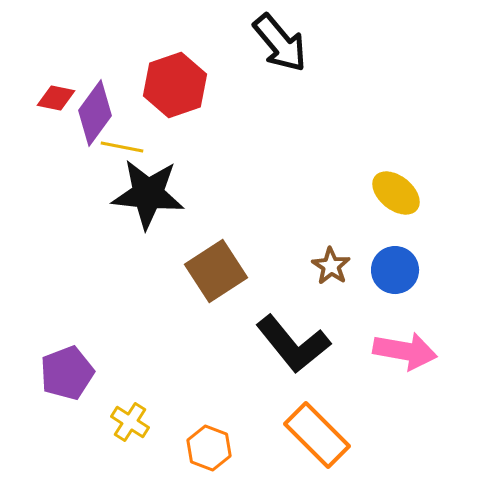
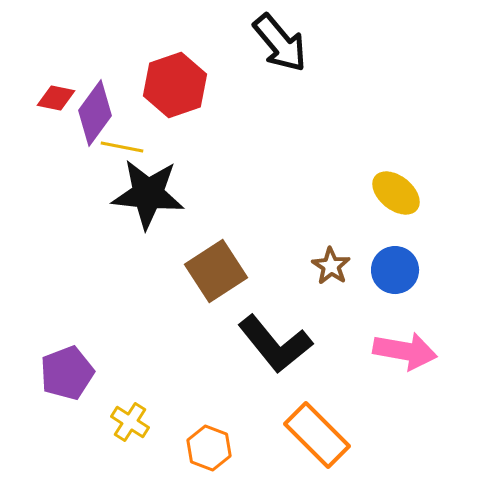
black L-shape: moved 18 px left
